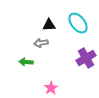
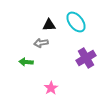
cyan ellipse: moved 2 px left, 1 px up
